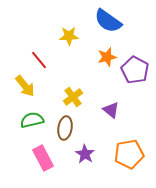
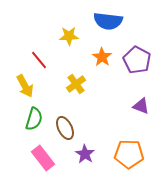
blue semicircle: rotated 28 degrees counterclockwise
orange star: moved 5 px left; rotated 24 degrees counterclockwise
purple pentagon: moved 2 px right, 10 px up
yellow arrow: rotated 10 degrees clockwise
yellow cross: moved 3 px right, 13 px up
purple triangle: moved 30 px right, 4 px up; rotated 18 degrees counterclockwise
green semicircle: moved 2 px right, 1 px up; rotated 120 degrees clockwise
brown ellipse: rotated 35 degrees counterclockwise
orange pentagon: rotated 12 degrees clockwise
pink rectangle: rotated 10 degrees counterclockwise
